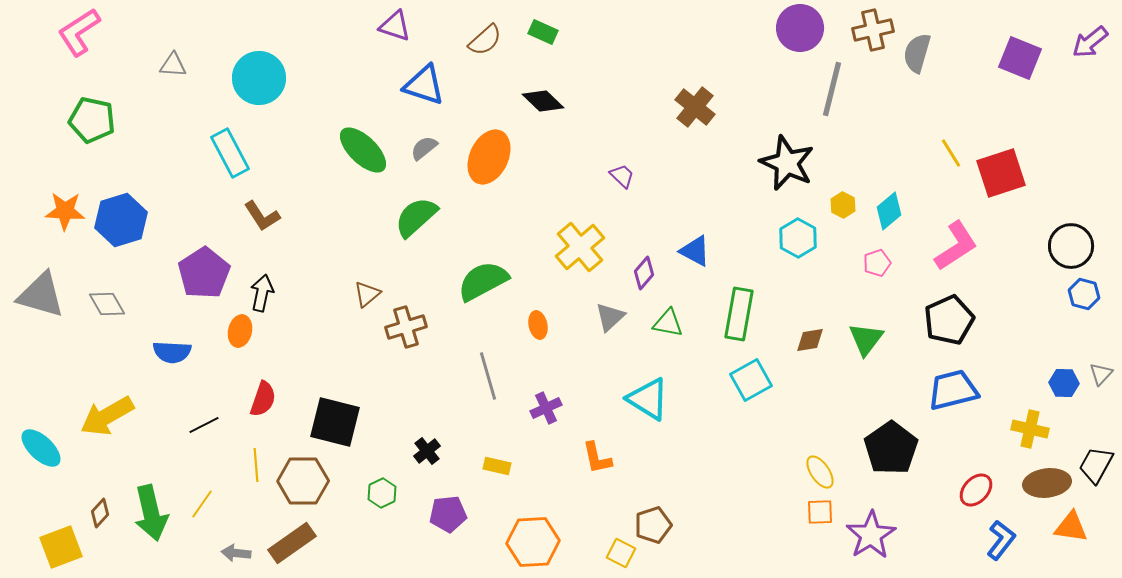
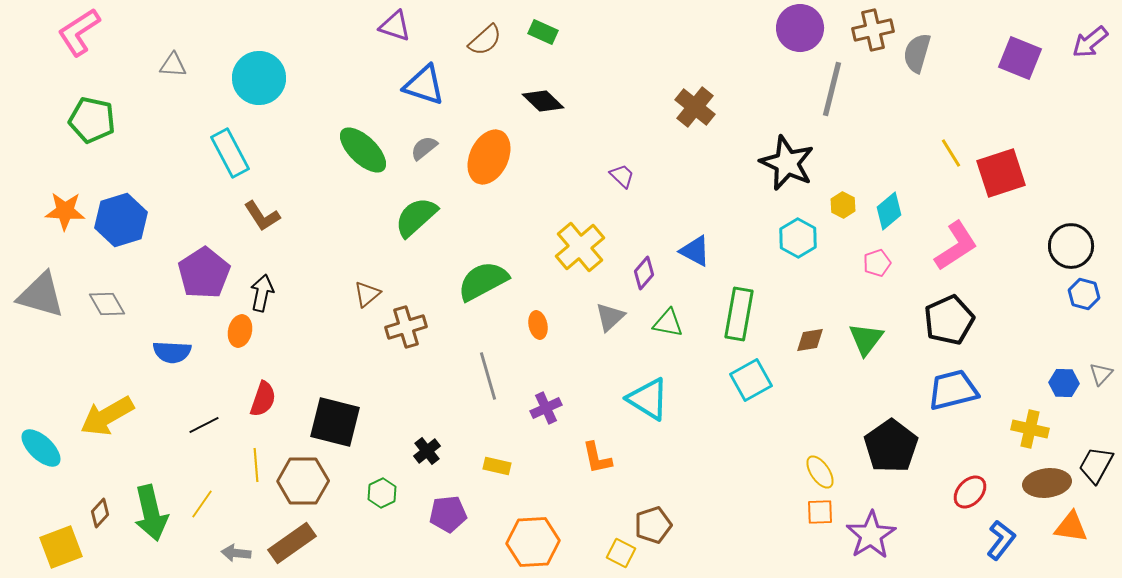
black pentagon at (891, 448): moved 2 px up
red ellipse at (976, 490): moved 6 px left, 2 px down
